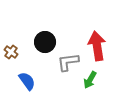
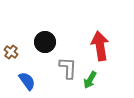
red arrow: moved 3 px right
gray L-shape: moved 6 px down; rotated 100 degrees clockwise
